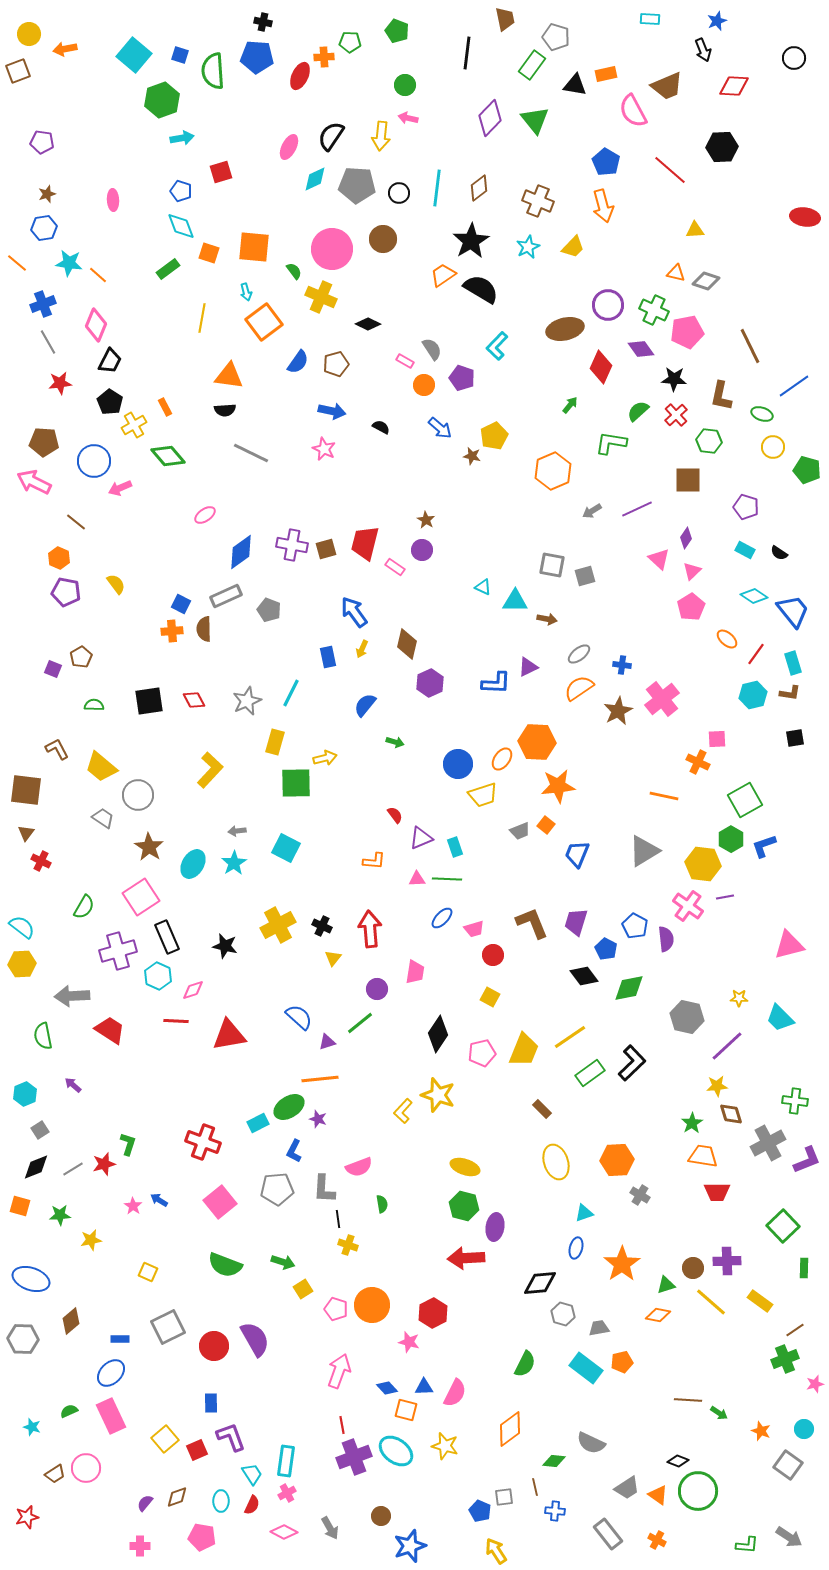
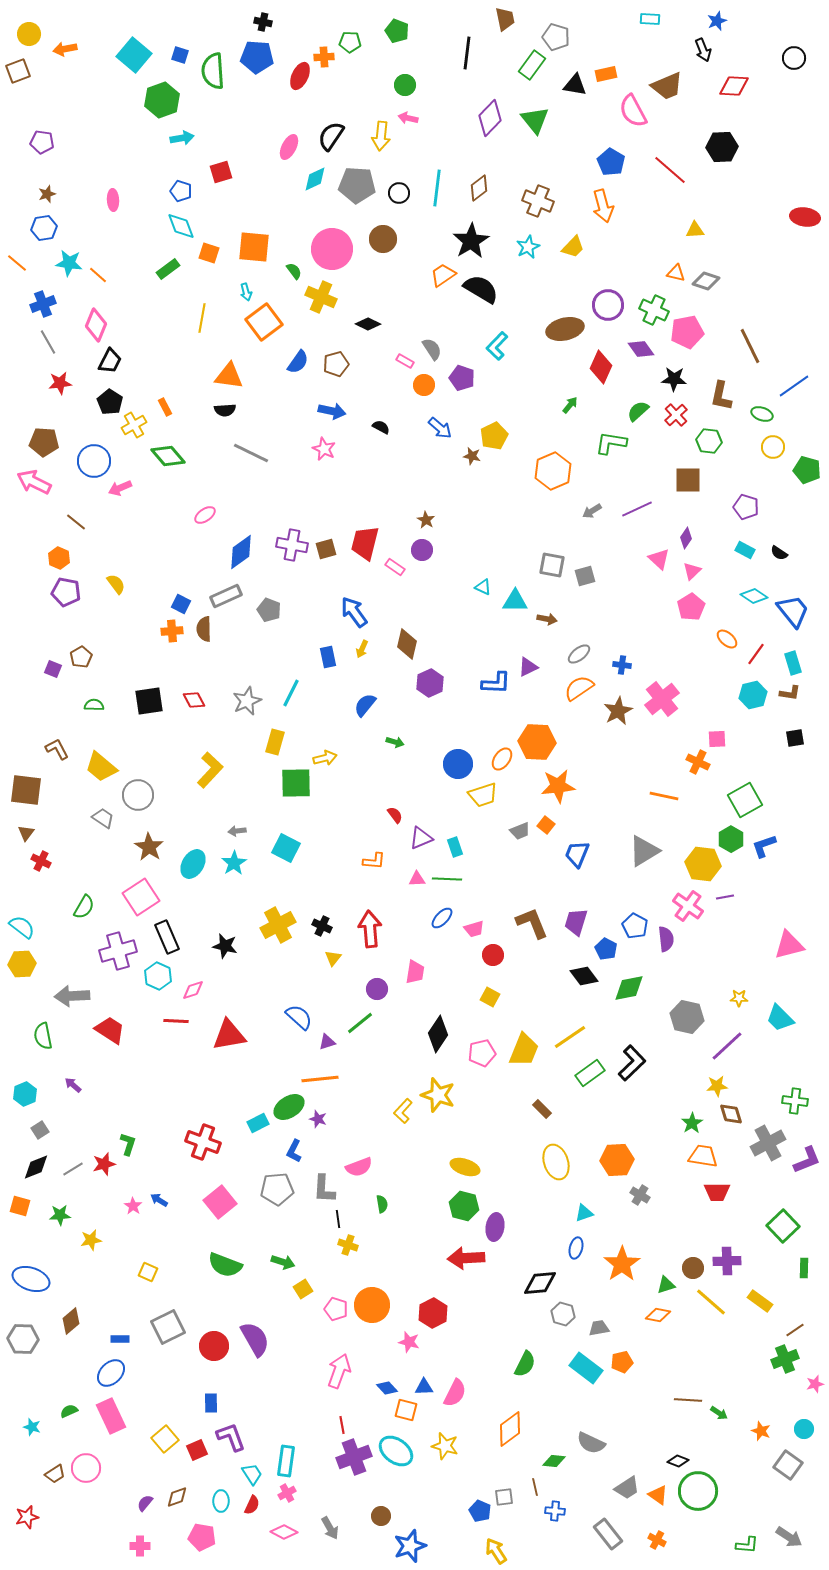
blue pentagon at (606, 162): moved 5 px right
